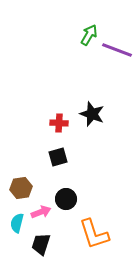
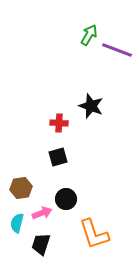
black star: moved 1 px left, 8 px up
pink arrow: moved 1 px right, 1 px down
